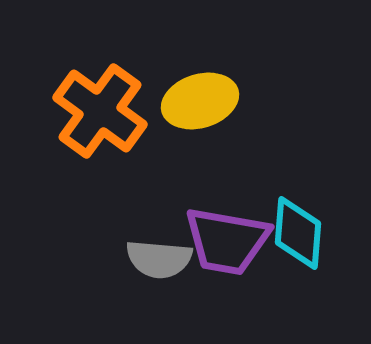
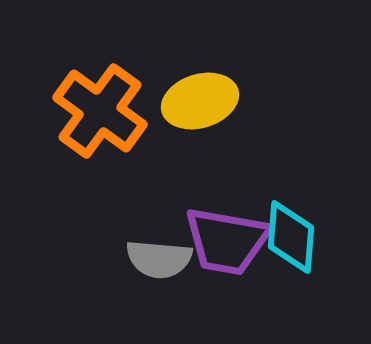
cyan diamond: moved 7 px left, 4 px down
